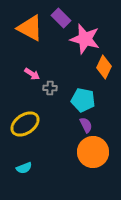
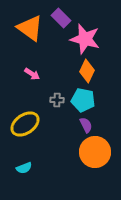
orange triangle: rotated 8 degrees clockwise
orange diamond: moved 17 px left, 4 px down
gray cross: moved 7 px right, 12 px down
orange circle: moved 2 px right
